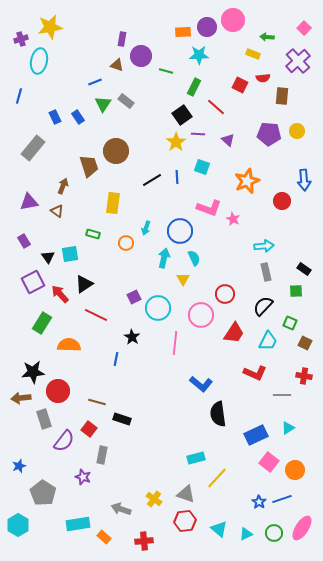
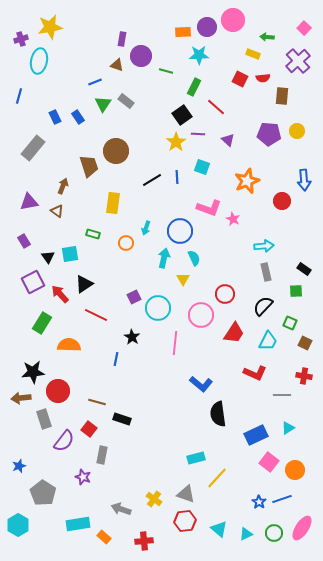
red square at (240, 85): moved 6 px up
